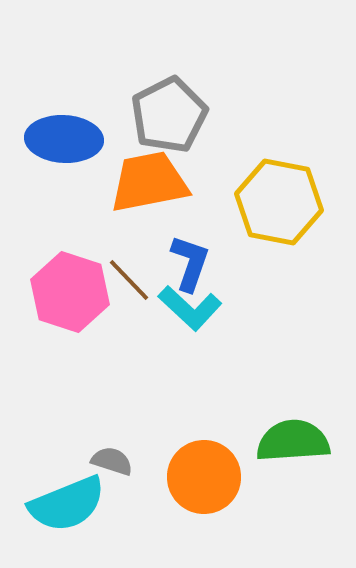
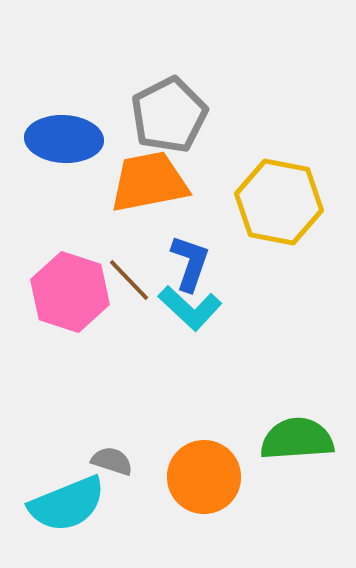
green semicircle: moved 4 px right, 2 px up
